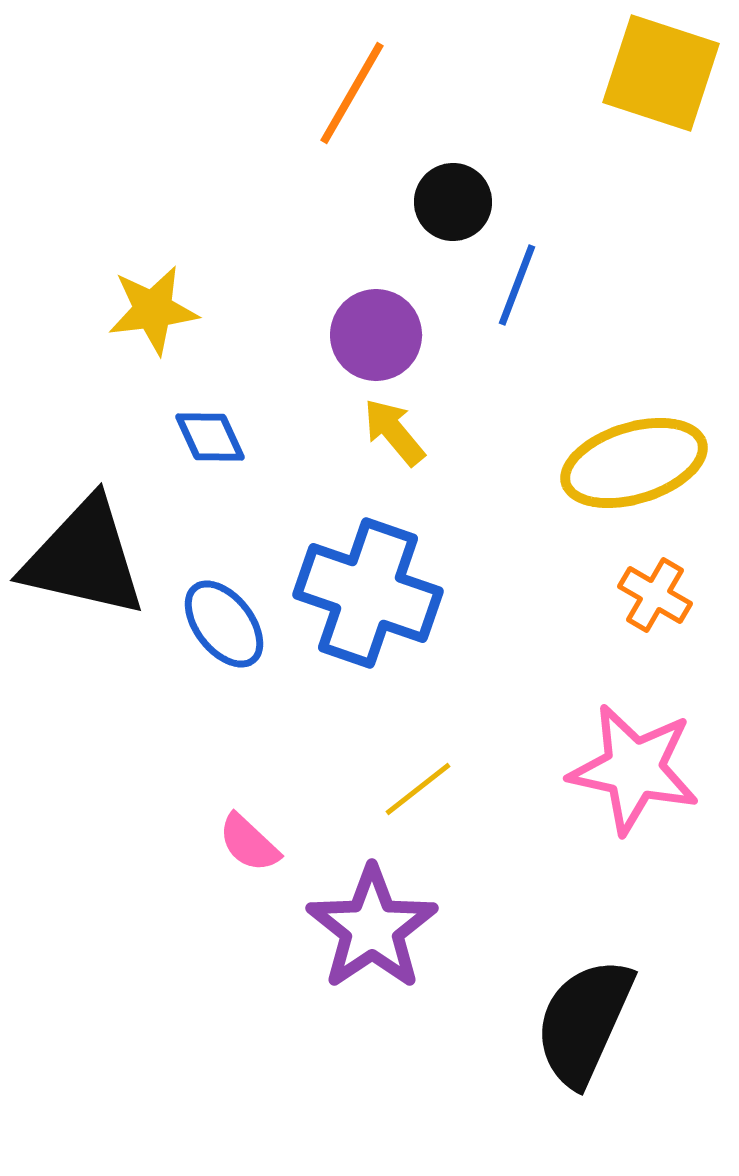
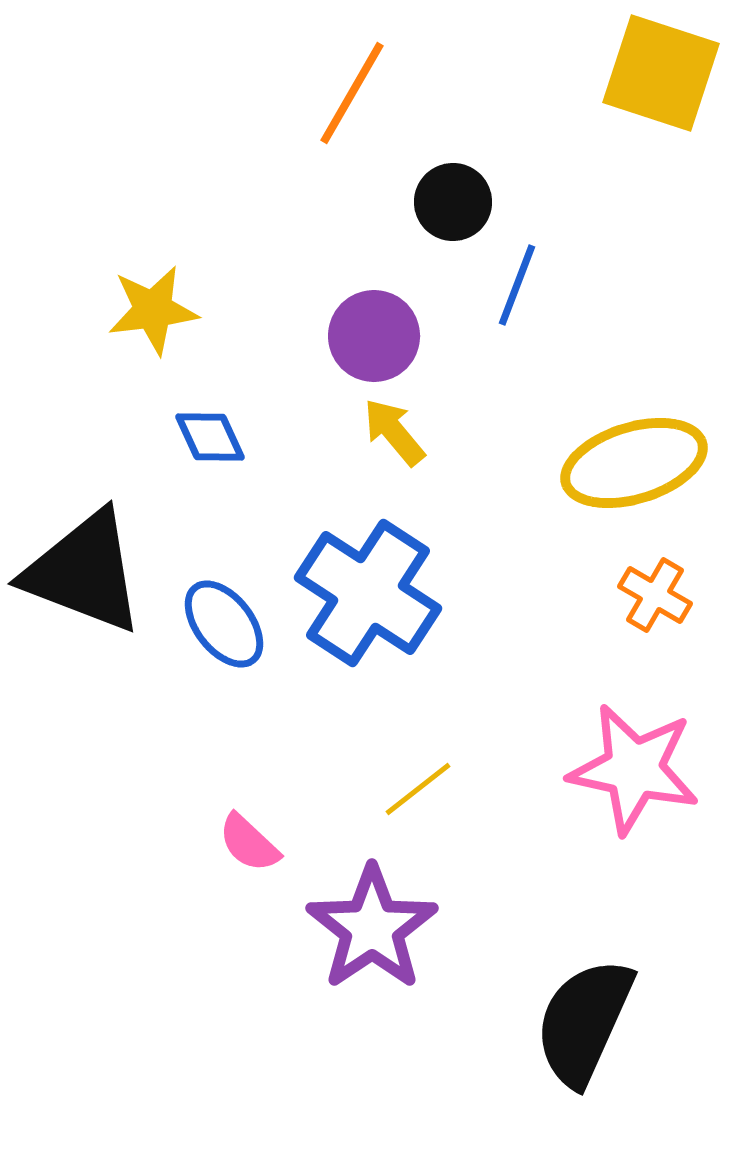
purple circle: moved 2 px left, 1 px down
black triangle: moved 14 px down; rotated 8 degrees clockwise
blue cross: rotated 14 degrees clockwise
